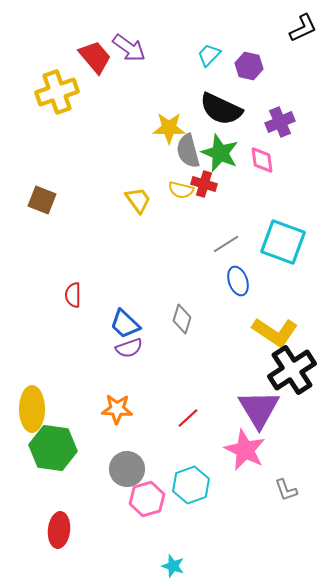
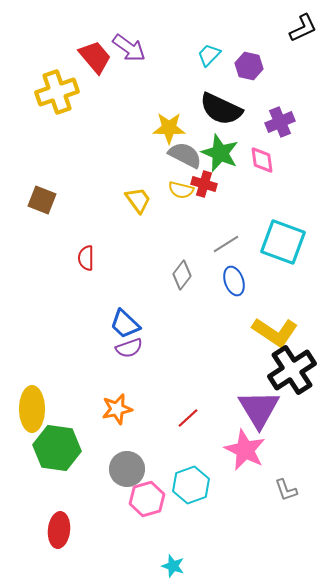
gray semicircle: moved 3 px left, 4 px down; rotated 132 degrees clockwise
blue ellipse: moved 4 px left
red semicircle: moved 13 px right, 37 px up
gray diamond: moved 44 px up; rotated 20 degrees clockwise
orange star: rotated 16 degrees counterclockwise
green hexagon: moved 4 px right
